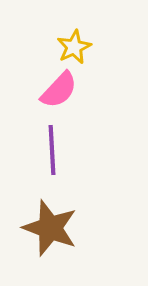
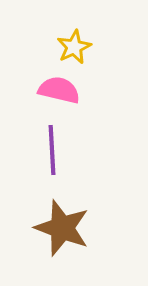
pink semicircle: rotated 120 degrees counterclockwise
brown star: moved 12 px right
